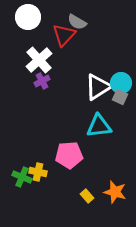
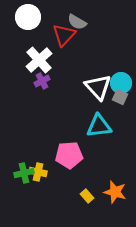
white triangle: rotated 40 degrees counterclockwise
green cross: moved 2 px right, 4 px up; rotated 36 degrees counterclockwise
